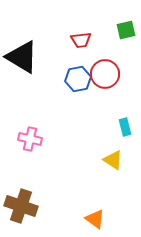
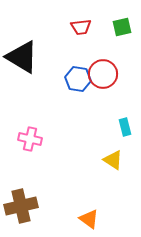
green square: moved 4 px left, 3 px up
red trapezoid: moved 13 px up
red circle: moved 2 px left
blue hexagon: rotated 20 degrees clockwise
brown cross: rotated 32 degrees counterclockwise
orange triangle: moved 6 px left
